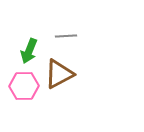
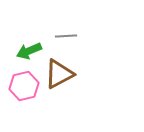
green arrow: rotated 45 degrees clockwise
pink hexagon: rotated 12 degrees counterclockwise
